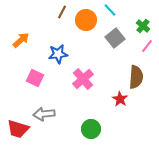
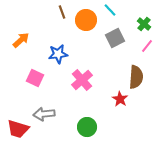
brown line: rotated 48 degrees counterclockwise
green cross: moved 1 px right, 2 px up
gray square: rotated 12 degrees clockwise
pink cross: moved 1 px left, 1 px down
green circle: moved 4 px left, 2 px up
